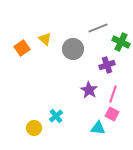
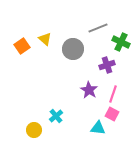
orange square: moved 2 px up
yellow circle: moved 2 px down
